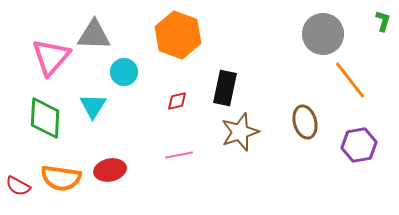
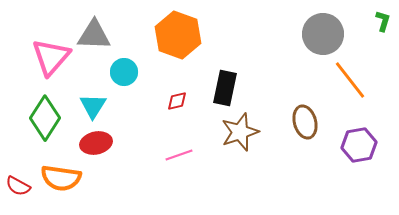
green diamond: rotated 30 degrees clockwise
pink line: rotated 8 degrees counterclockwise
red ellipse: moved 14 px left, 27 px up
